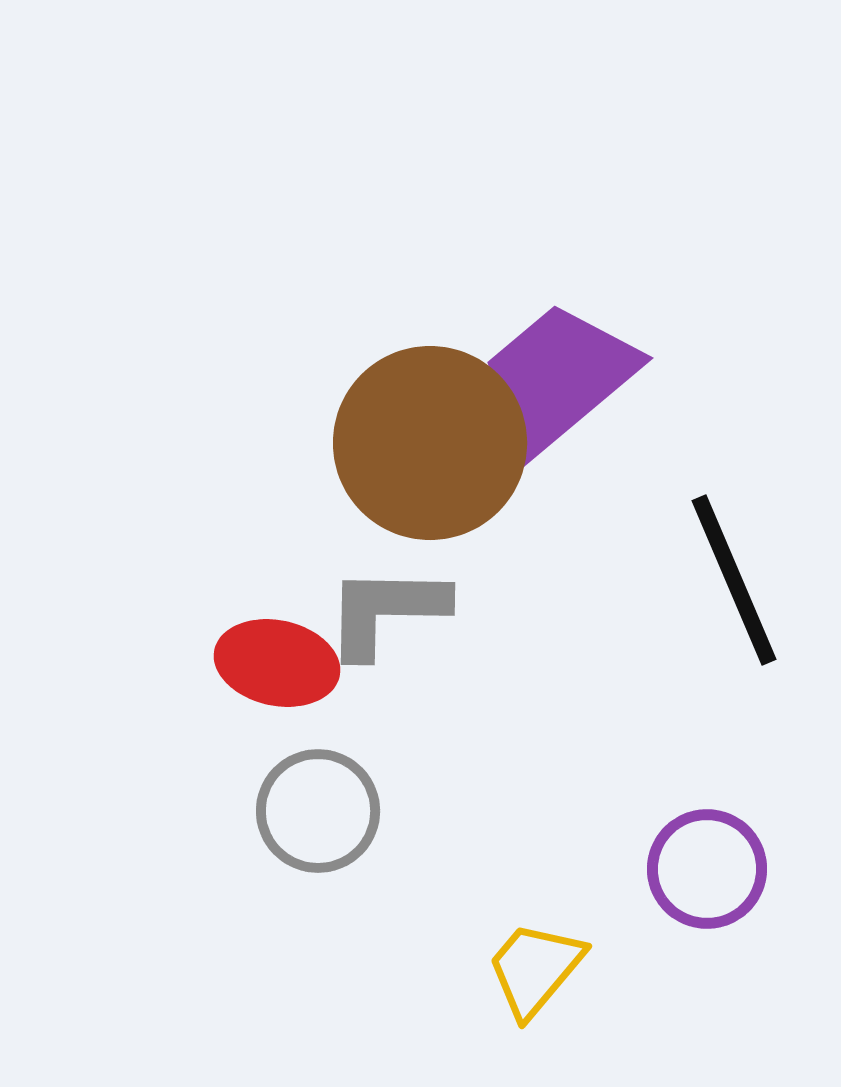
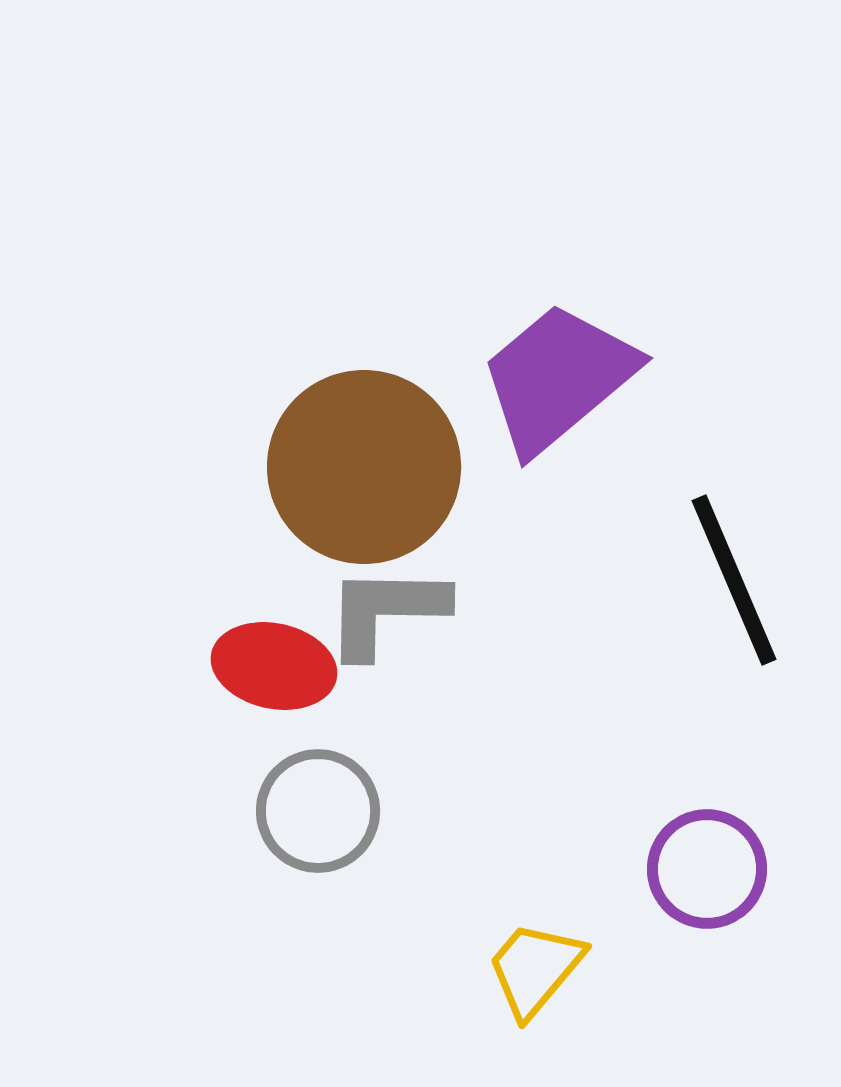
brown circle: moved 66 px left, 24 px down
red ellipse: moved 3 px left, 3 px down
